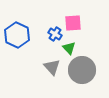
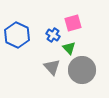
pink square: rotated 12 degrees counterclockwise
blue cross: moved 2 px left, 1 px down
